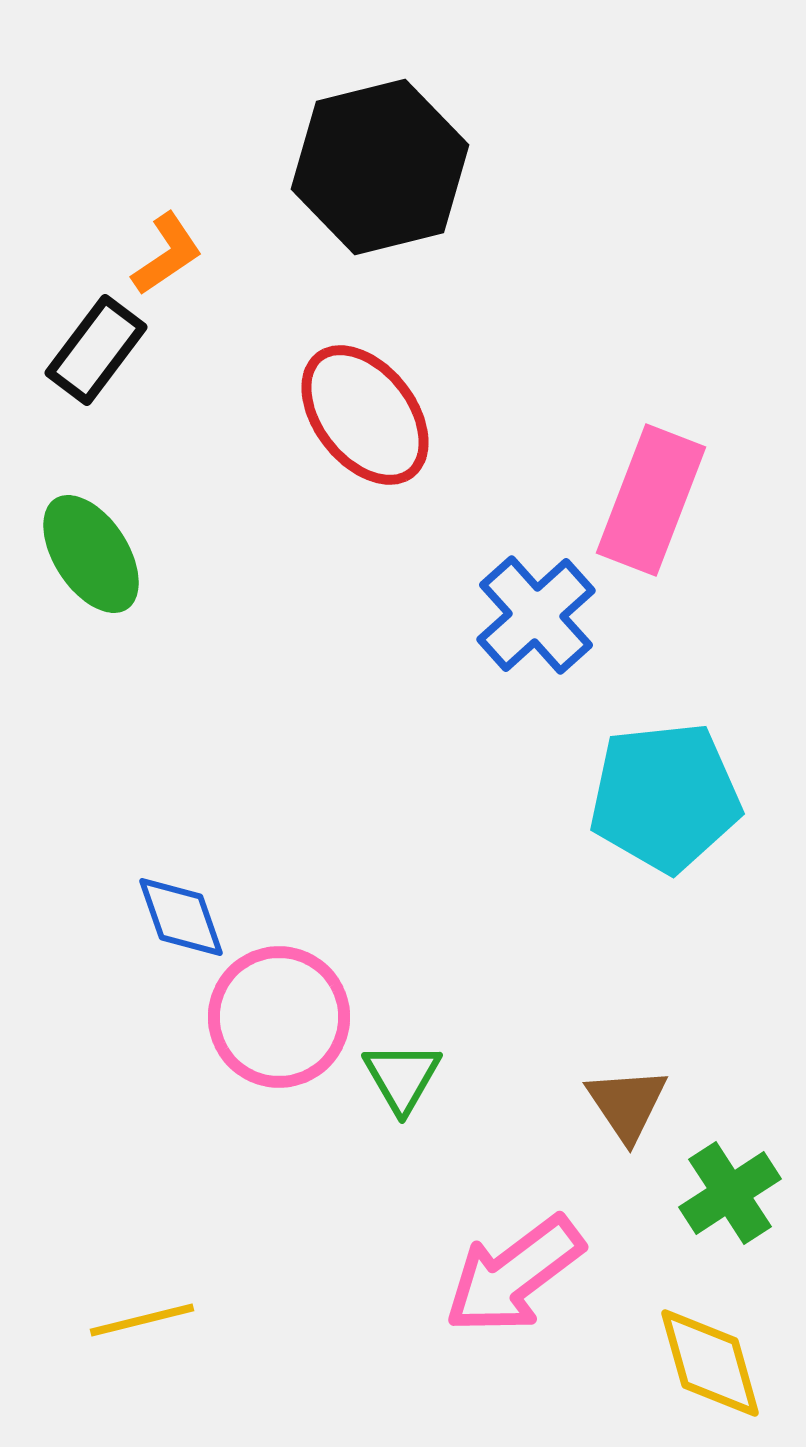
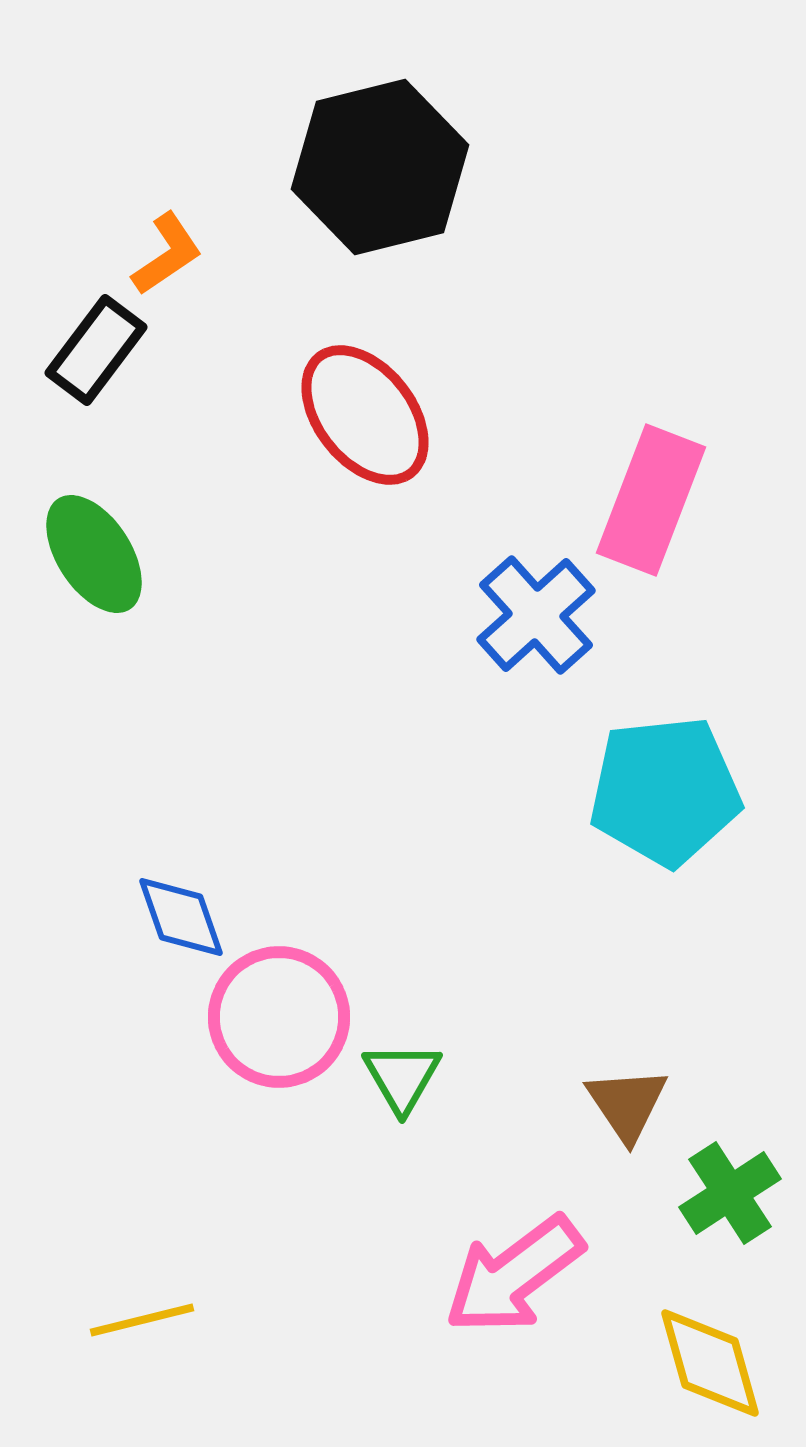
green ellipse: moved 3 px right
cyan pentagon: moved 6 px up
